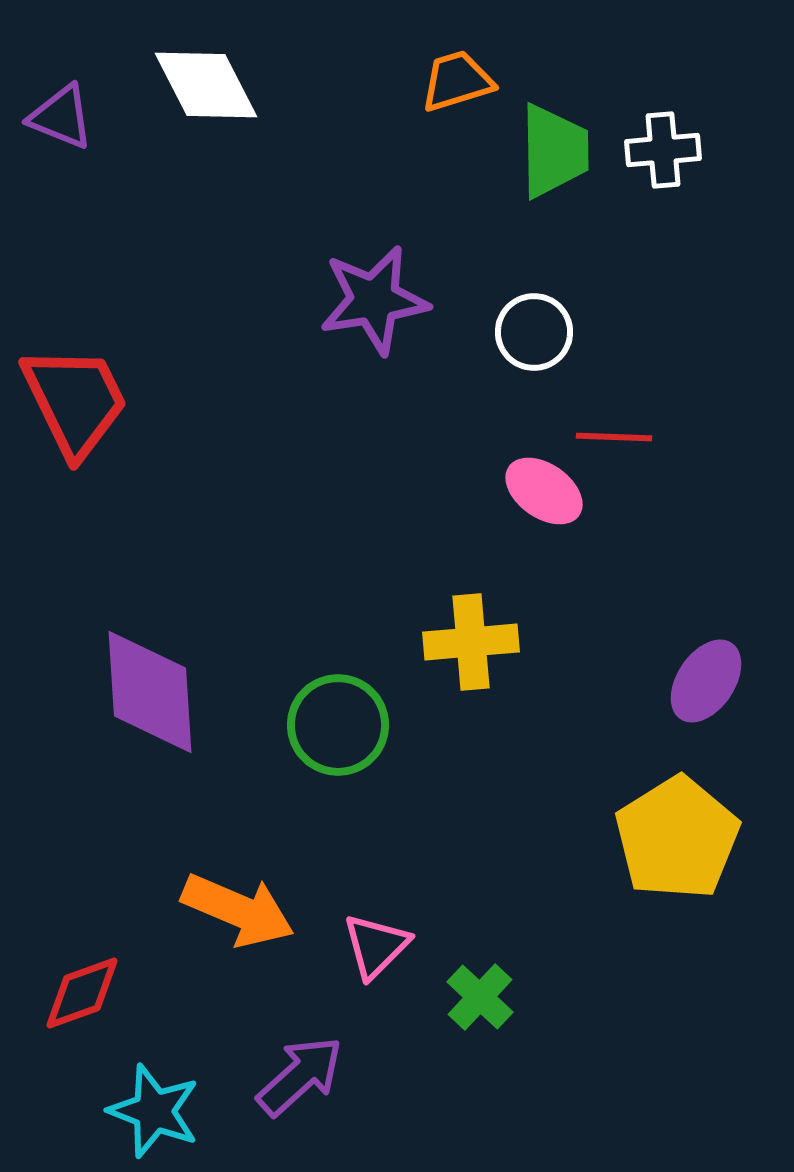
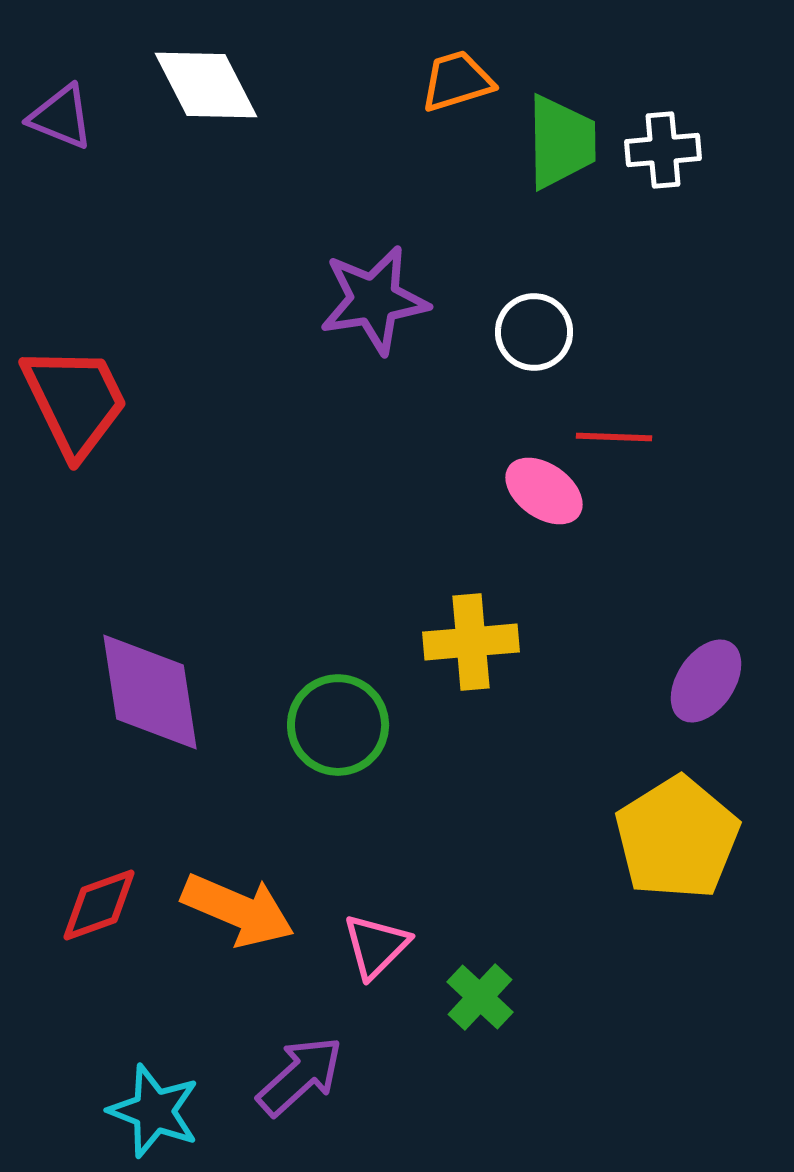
green trapezoid: moved 7 px right, 9 px up
purple diamond: rotated 5 degrees counterclockwise
red diamond: moved 17 px right, 88 px up
